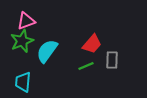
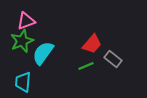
cyan semicircle: moved 4 px left, 2 px down
gray rectangle: moved 1 px right, 1 px up; rotated 54 degrees counterclockwise
